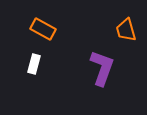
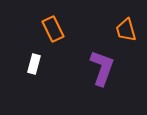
orange rectangle: moved 10 px right; rotated 35 degrees clockwise
